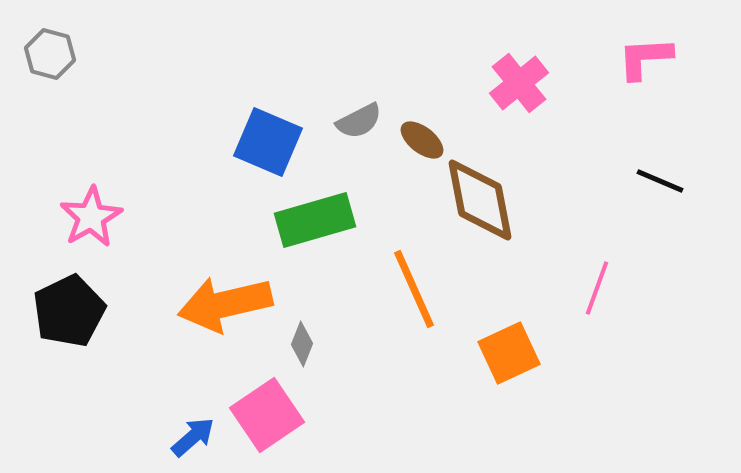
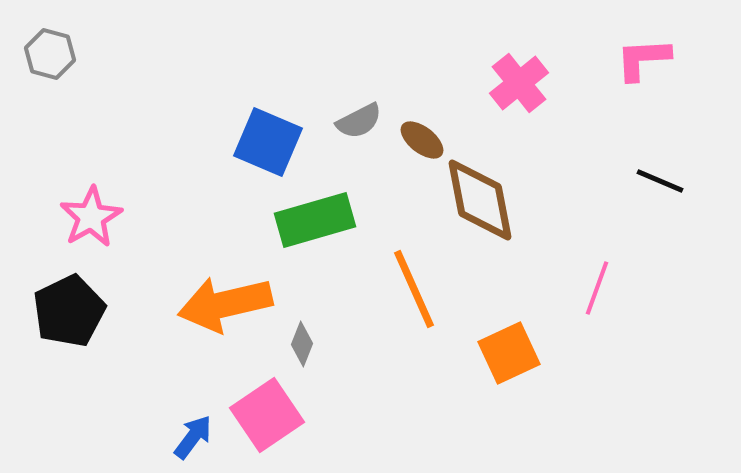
pink L-shape: moved 2 px left, 1 px down
blue arrow: rotated 12 degrees counterclockwise
